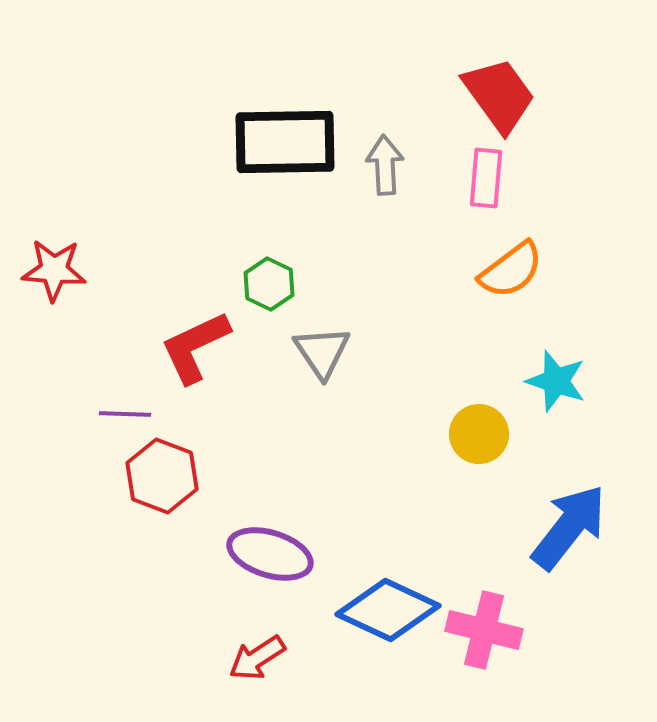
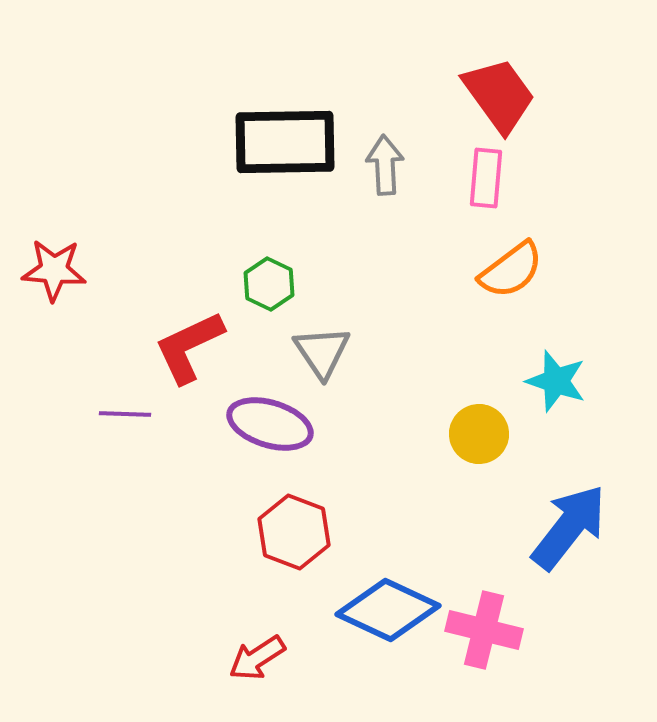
red L-shape: moved 6 px left
red hexagon: moved 132 px right, 56 px down
purple ellipse: moved 130 px up
